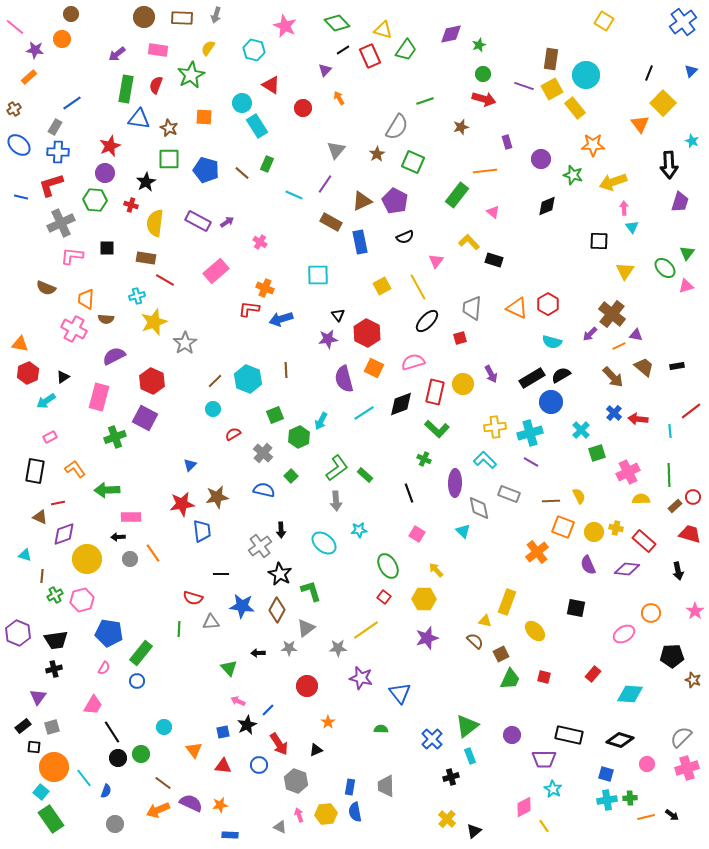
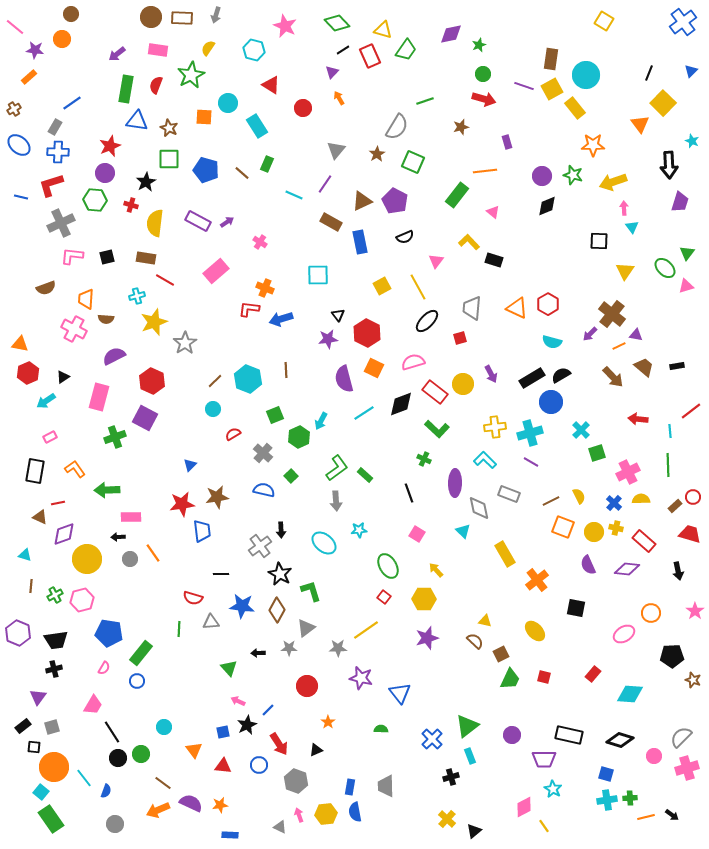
brown circle at (144, 17): moved 7 px right
purple triangle at (325, 70): moved 7 px right, 2 px down
cyan circle at (242, 103): moved 14 px left
blue triangle at (139, 119): moved 2 px left, 2 px down
purple circle at (541, 159): moved 1 px right, 17 px down
black square at (107, 248): moved 9 px down; rotated 14 degrees counterclockwise
brown semicircle at (46, 288): rotated 42 degrees counterclockwise
red rectangle at (435, 392): rotated 65 degrees counterclockwise
blue cross at (614, 413): moved 90 px down
green line at (669, 475): moved 1 px left, 10 px up
brown line at (551, 501): rotated 24 degrees counterclockwise
orange cross at (537, 552): moved 28 px down
brown line at (42, 576): moved 11 px left, 10 px down
yellow rectangle at (507, 602): moved 2 px left, 48 px up; rotated 50 degrees counterclockwise
pink circle at (647, 764): moved 7 px right, 8 px up
